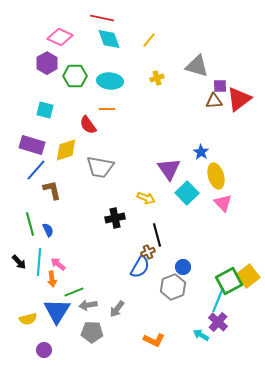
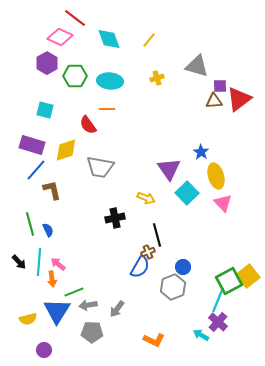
red line at (102, 18): moved 27 px left; rotated 25 degrees clockwise
